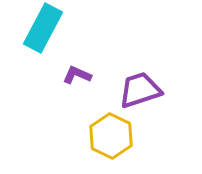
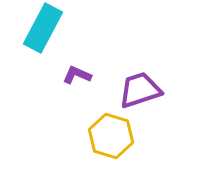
yellow hexagon: rotated 9 degrees counterclockwise
